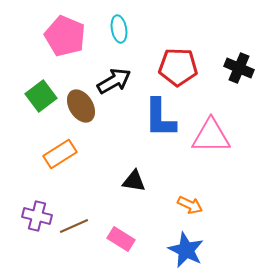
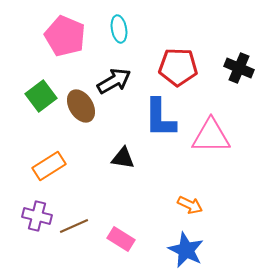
orange rectangle: moved 11 px left, 12 px down
black triangle: moved 11 px left, 23 px up
